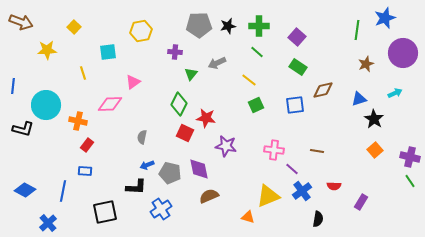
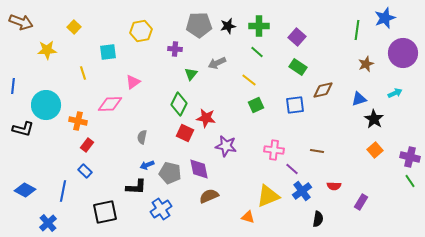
purple cross at (175, 52): moved 3 px up
blue rectangle at (85, 171): rotated 40 degrees clockwise
